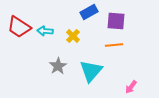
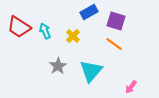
purple square: rotated 12 degrees clockwise
cyan arrow: rotated 63 degrees clockwise
orange line: moved 1 px up; rotated 42 degrees clockwise
